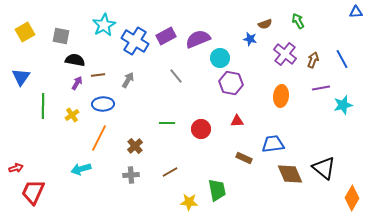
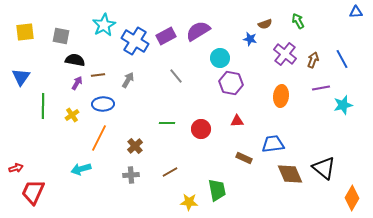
yellow square at (25, 32): rotated 24 degrees clockwise
purple semicircle at (198, 39): moved 8 px up; rotated 10 degrees counterclockwise
